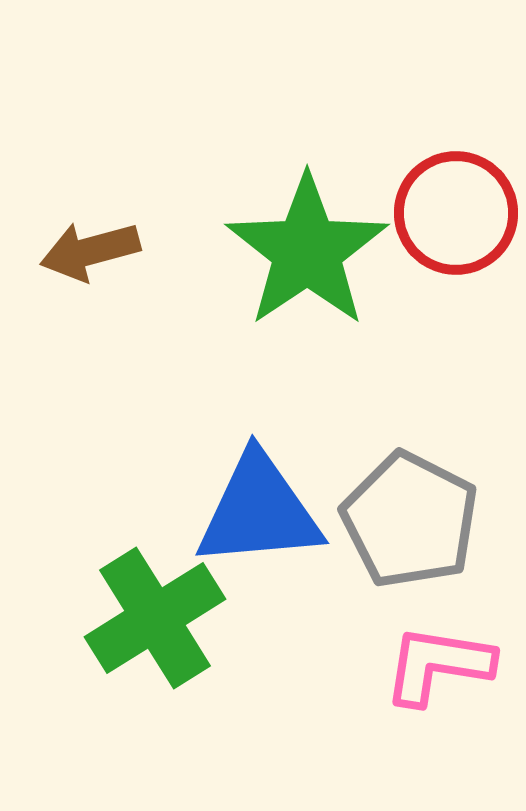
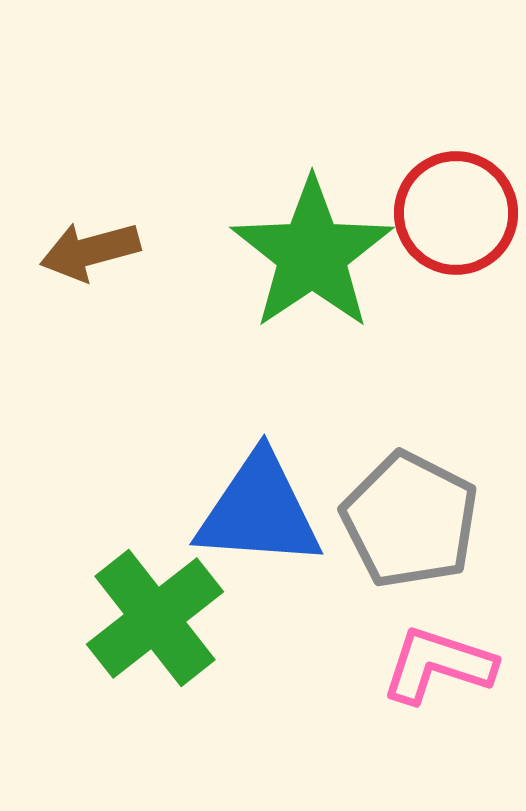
green star: moved 5 px right, 3 px down
blue triangle: rotated 9 degrees clockwise
green cross: rotated 6 degrees counterclockwise
pink L-shape: rotated 9 degrees clockwise
